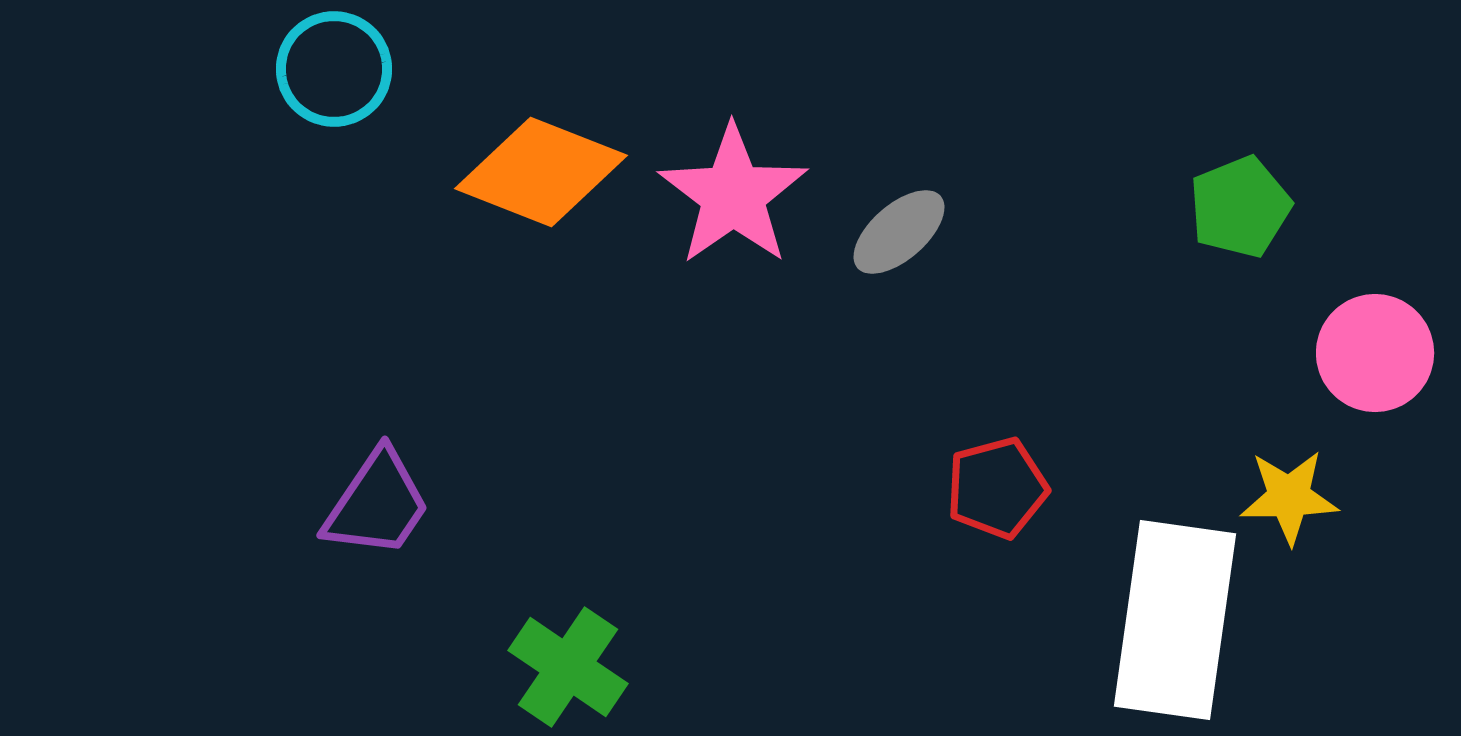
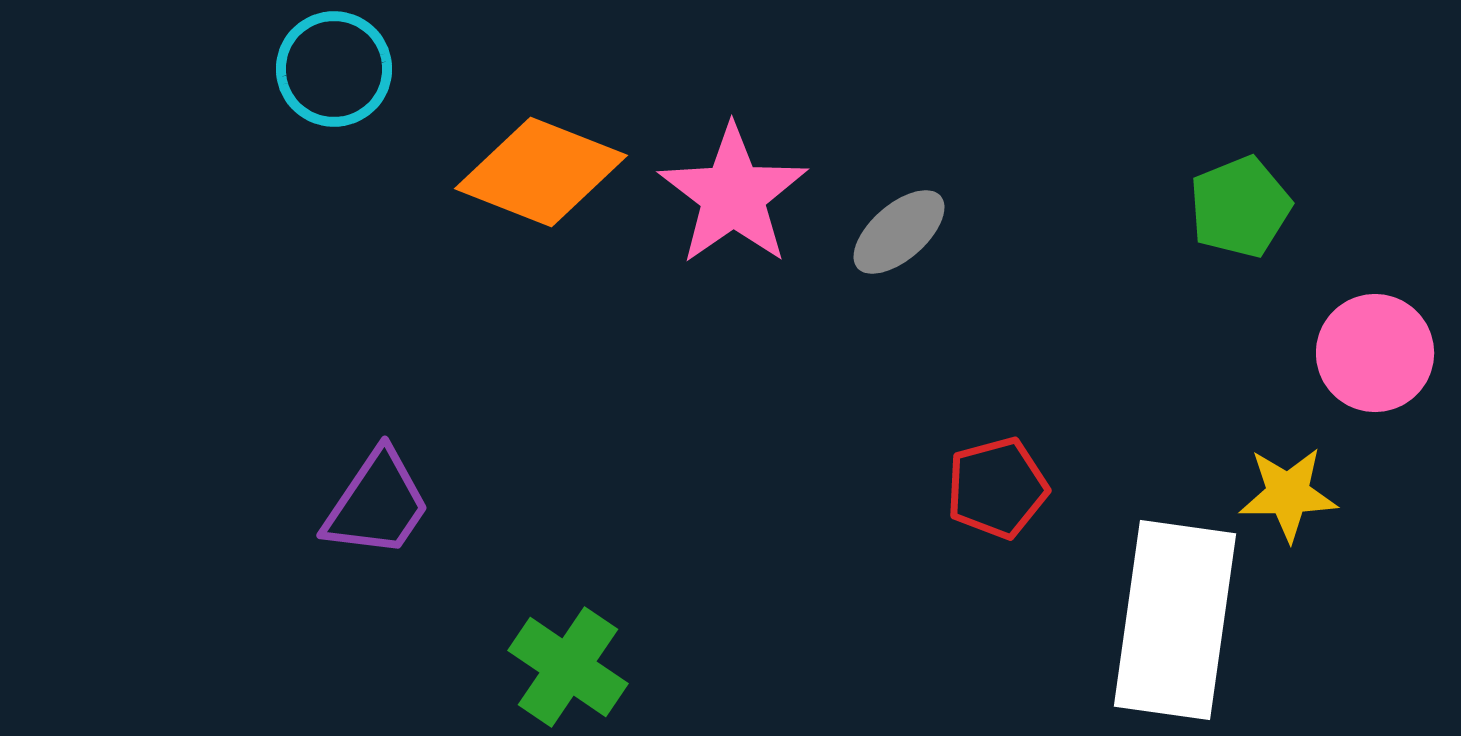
yellow star: moved 1 px left, 3 px up
